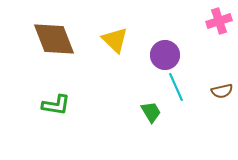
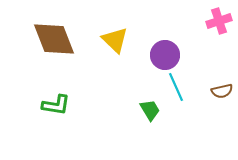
green trapezoid: moved 1 px left, 2 px up
